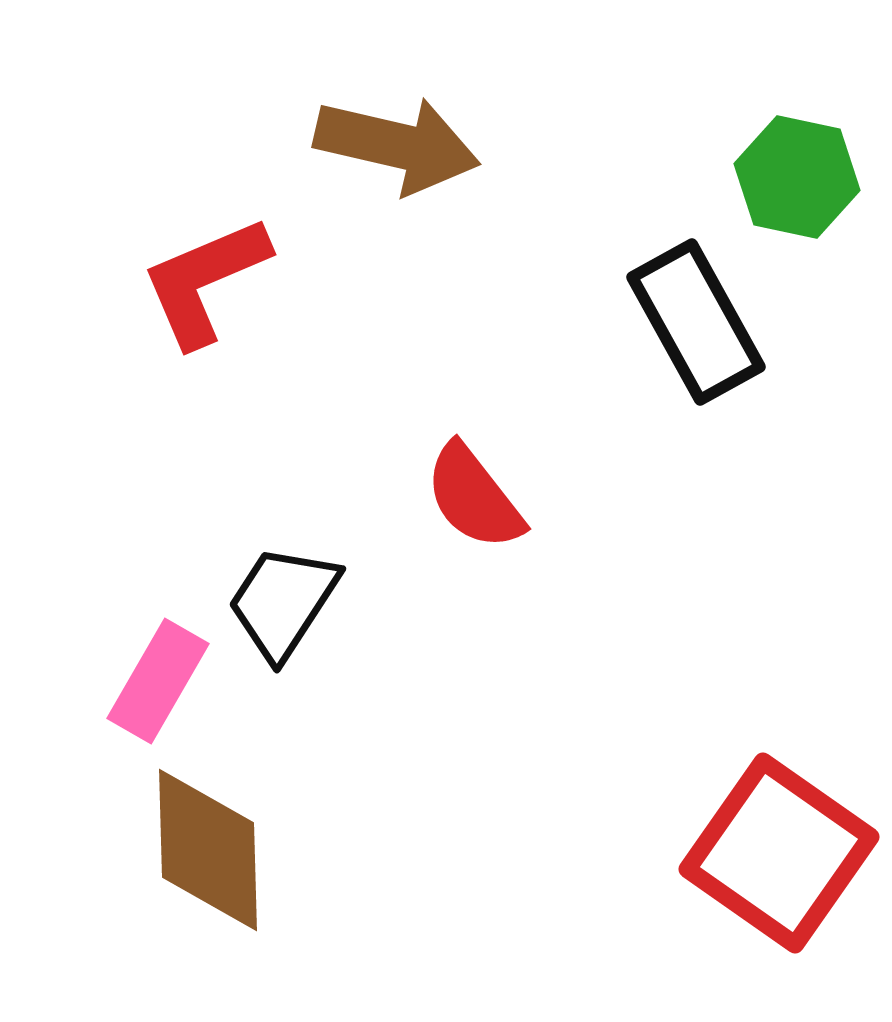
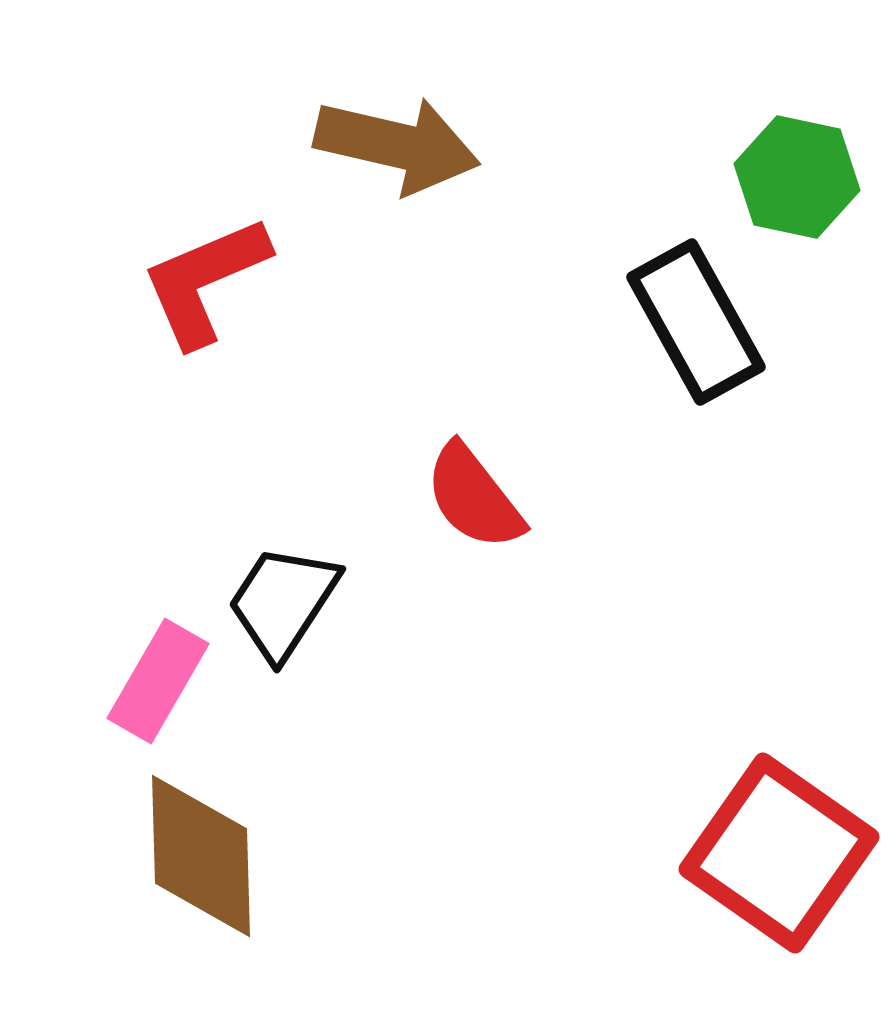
brown diamond: moved 7 px left, 6 px down
